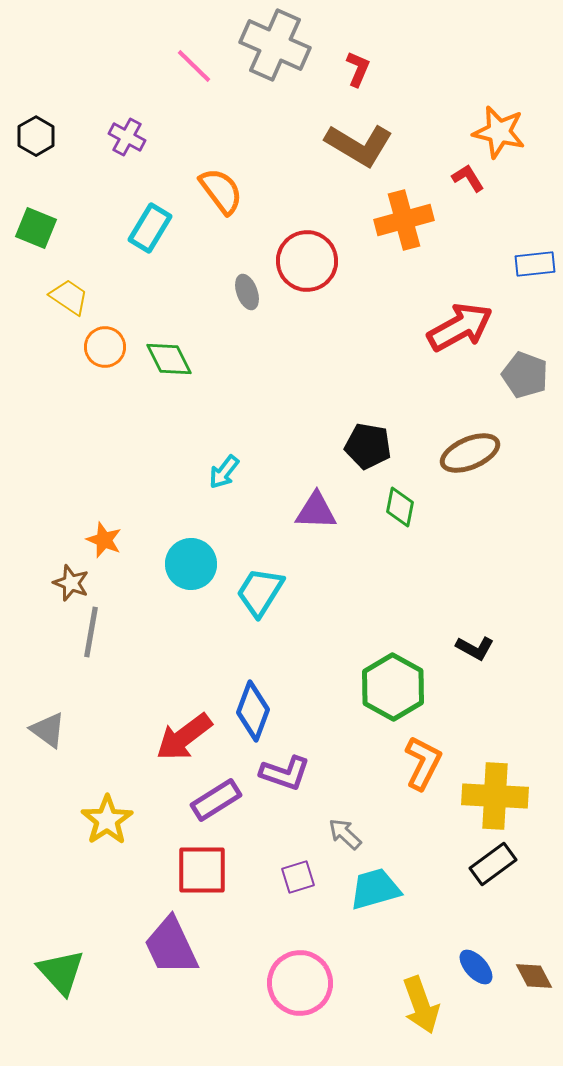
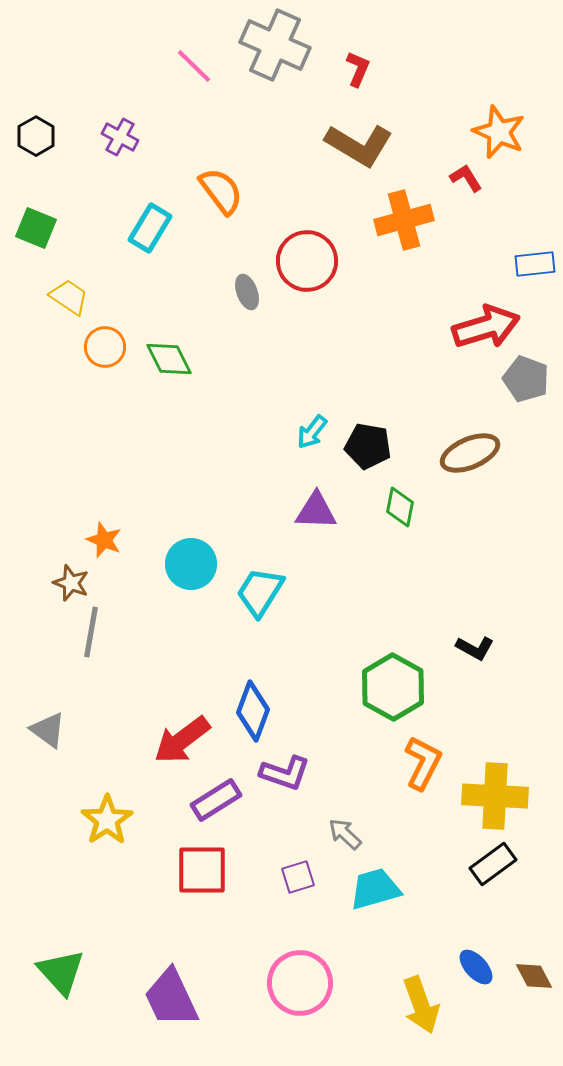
orange star at (499, 132): rotated 10 degrees clockwise
purple cross at (127, 137): moved 7 px left
red L-shape at (468, 178): moved 2 px left
red arrow at (460, 327): moved 26 px right; rotated 12 degrees clockwise
gray pentagon at (525, 375): moved 1 px right, 4 px down
cyan arrow at (224, 472): moved 88 px right, 40 px up
red arrow at (184, 737): moved 2 px left, 3 px down
purple trapezoid at (171, 946): moved 52 px down
